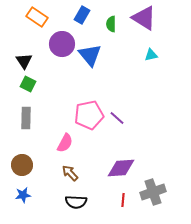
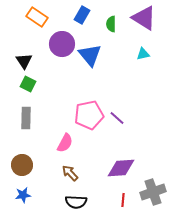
cyan triangle: moved 8 px left, 1 px up
